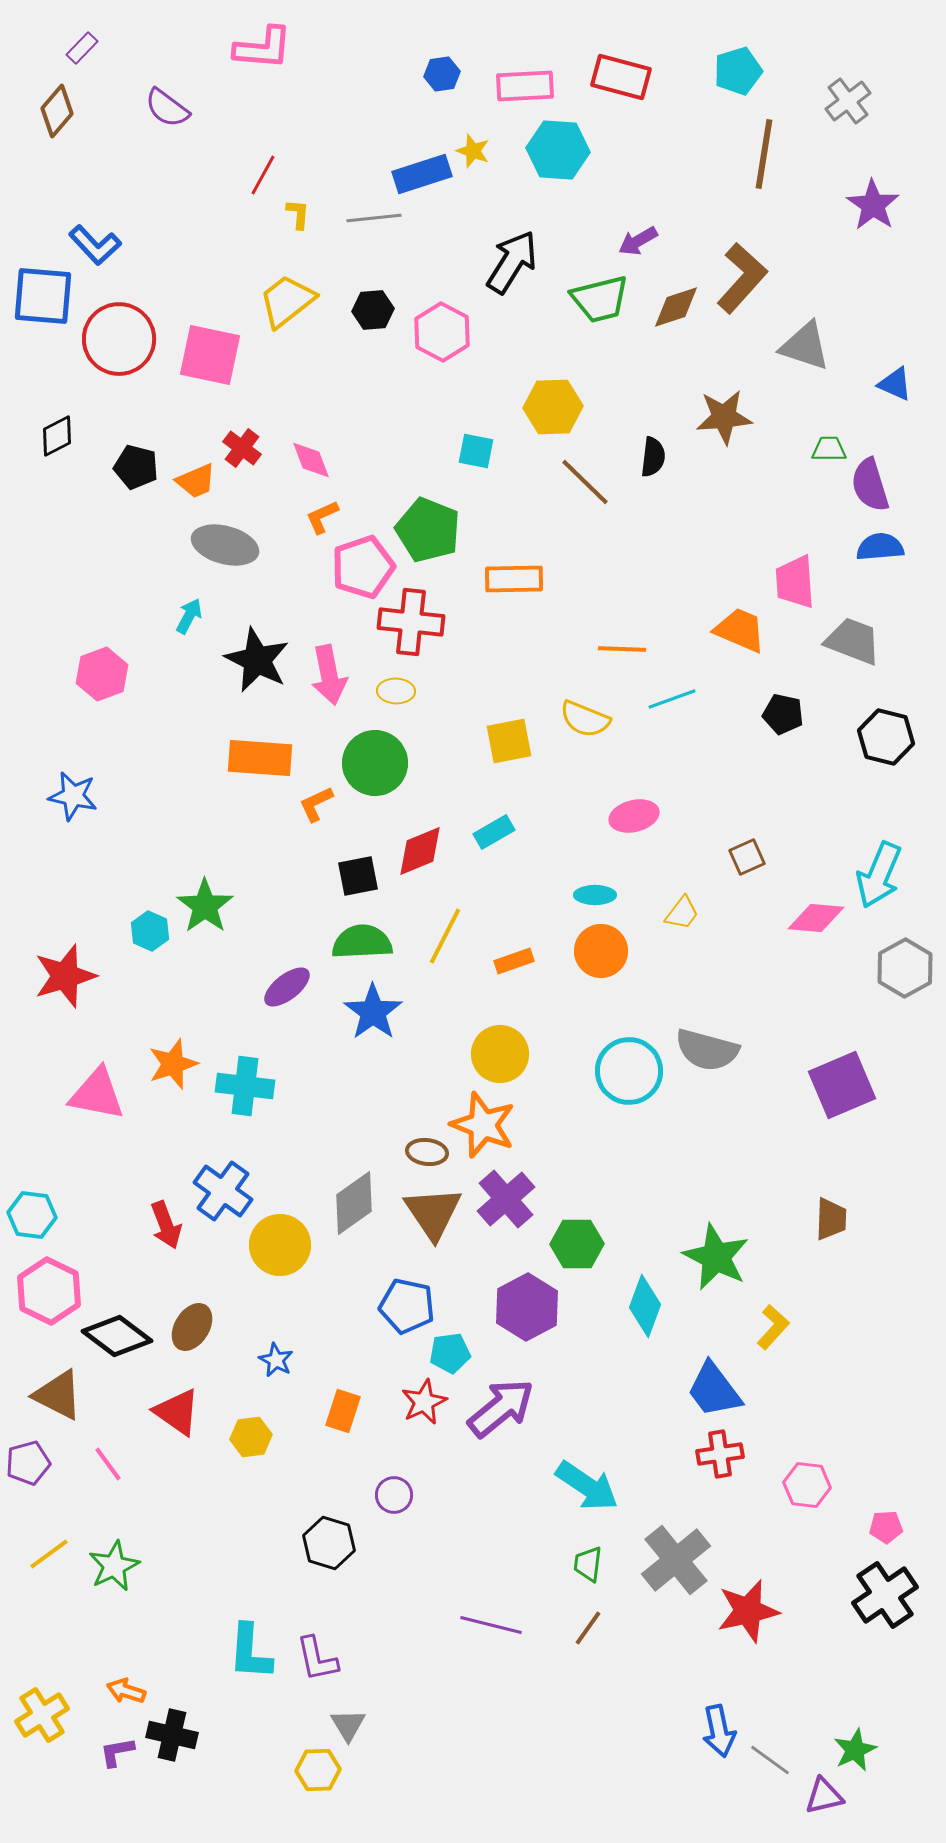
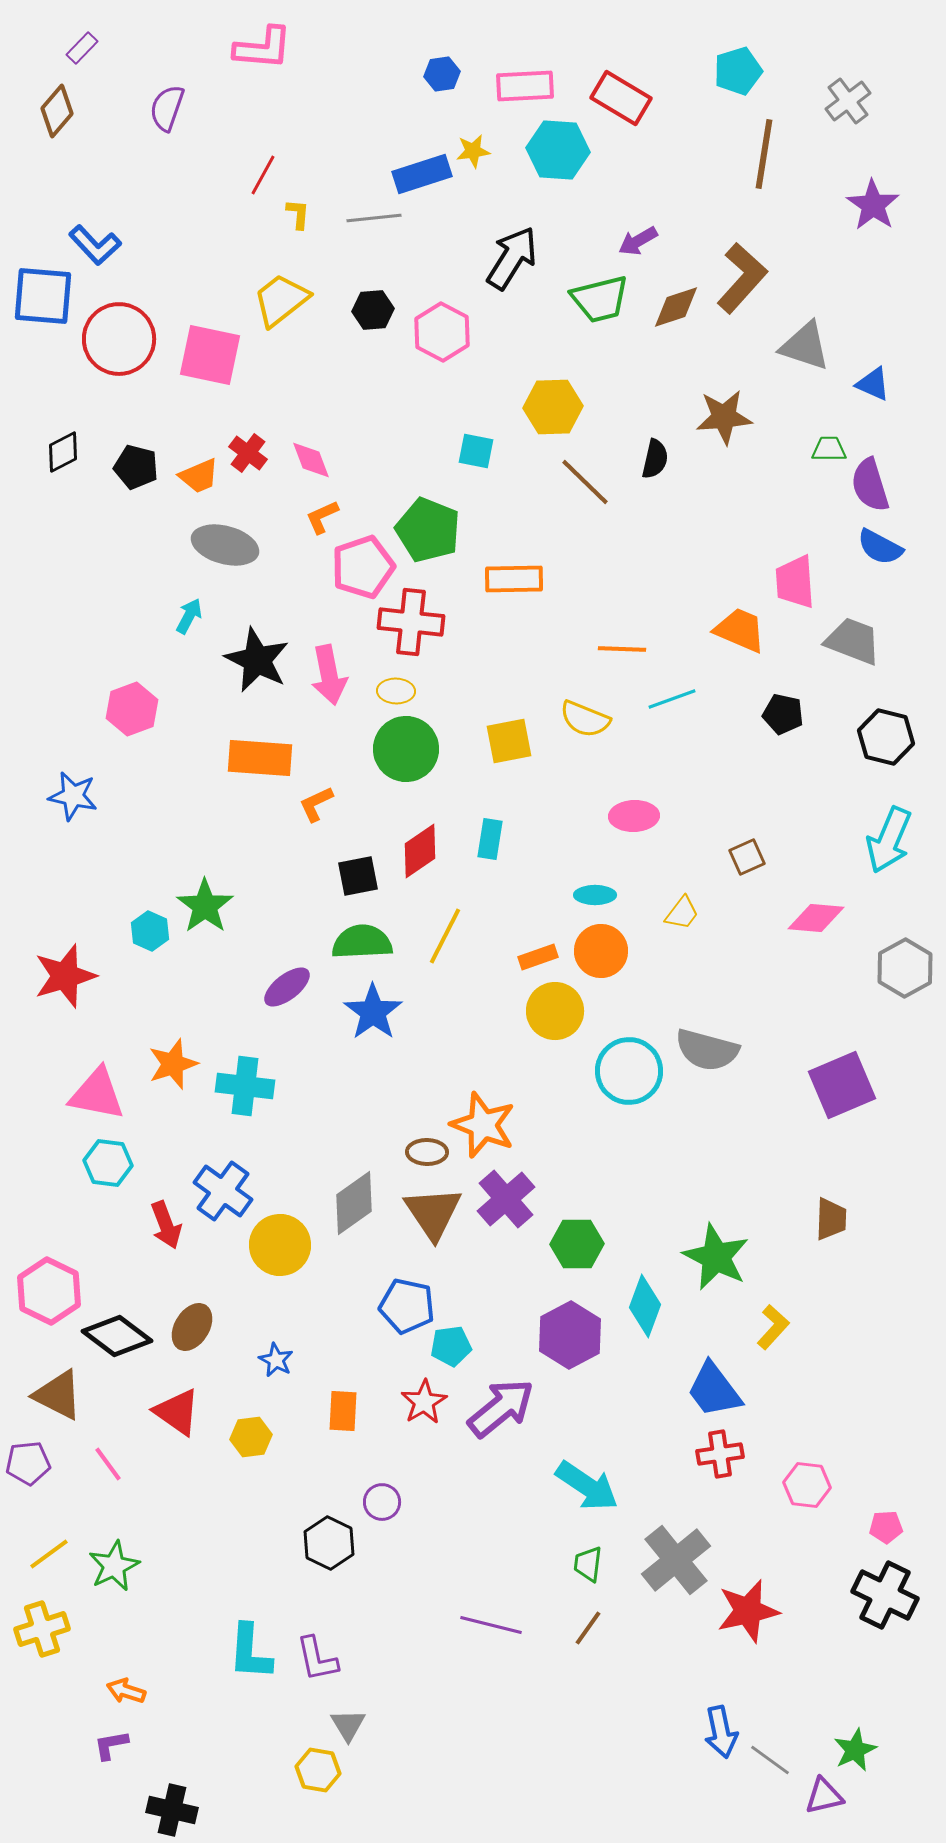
red rectangle at (621, 77): moved 21 px down; rotated 16 degrees clockwise
purple semicircle at (167, 108): rotated 72 degrees clockwise
yellow star at (473, 151): rotated 28 degrees counterclockwise
black arrow at (512, 262): moved 4 px up
yellow trapezoid at (287, 301): moved 6 px left, 1 px up
blue triangle at (895, 384): moved 22 px left
black diamond at (57, 436): moved 6 px right, 16 px down
red cross at (242, 448): moved 6 px right, 5 px down
black semicircle at (653, 457): moved 2 px right, 2 px down; rotated 6 degrees clockwise
orange trapezoid at (196, 481): moved 3 px right, 5 px up
blue semicircle at (880, 547): rotated 147 degrees counterclockwise
pink hexagon at (102, 674): moved 30 px right, 35 px down
green circle at (375, 763): moved 31 px right, 14 px up
pink ellipse at (634, 816): rotated 12 degrees clockwise
cyan rectangle at (494, 832): moved 4 px left, 7 px down; rotated 51 degrees counterclockwise
red diamond at (420, 851): rotated 12 degrees counterclockwise
cyan arrow at (879, 875): moved 10 px right, 35 px up
orange rectangle at (514, 961): moved 24 px right, 4 px up
yellow circle at (500, 1054): moved 55 px right, 43 px up
brown ellipse at (427, 1152): rotated 6 degrees counterclockwise
cyan hexagon at (32, 1215): moved 76 px right, 52 px up
purple hexagon at (527, 1307): moved 43 px right, 28 px down
cyan pentagon at (450, 1353): moved 1 px right, 7 px up
red star at (424, 1402): rotated 6 degrees counterclockwise
orange rectangle at (343, 1411): rotated 15 degrees counterclockwise
purple pentagon at (28, 1463): rotated 9 degrees clockwise
purple circle at (394, 1495): moved 12 px left, 7 px down
black hexagon at (329, 1543): rotated 9 degrees clockwise
black cross at (885, 1595): rotated 30 degrees counterclockwise
yellow cross at (42, 1715): moved 86 px up; rotated 14 degrees clockwise
blue arrow at (719, 1731): moved 2 px right, 1 px down
black cross at (172, 1735): moved 75 px down
purple L-shape at (117, 1752): moved 6 px left, 7 px up
yellow hexagon at (318, 1770): rotated 12 degrees clockwise
